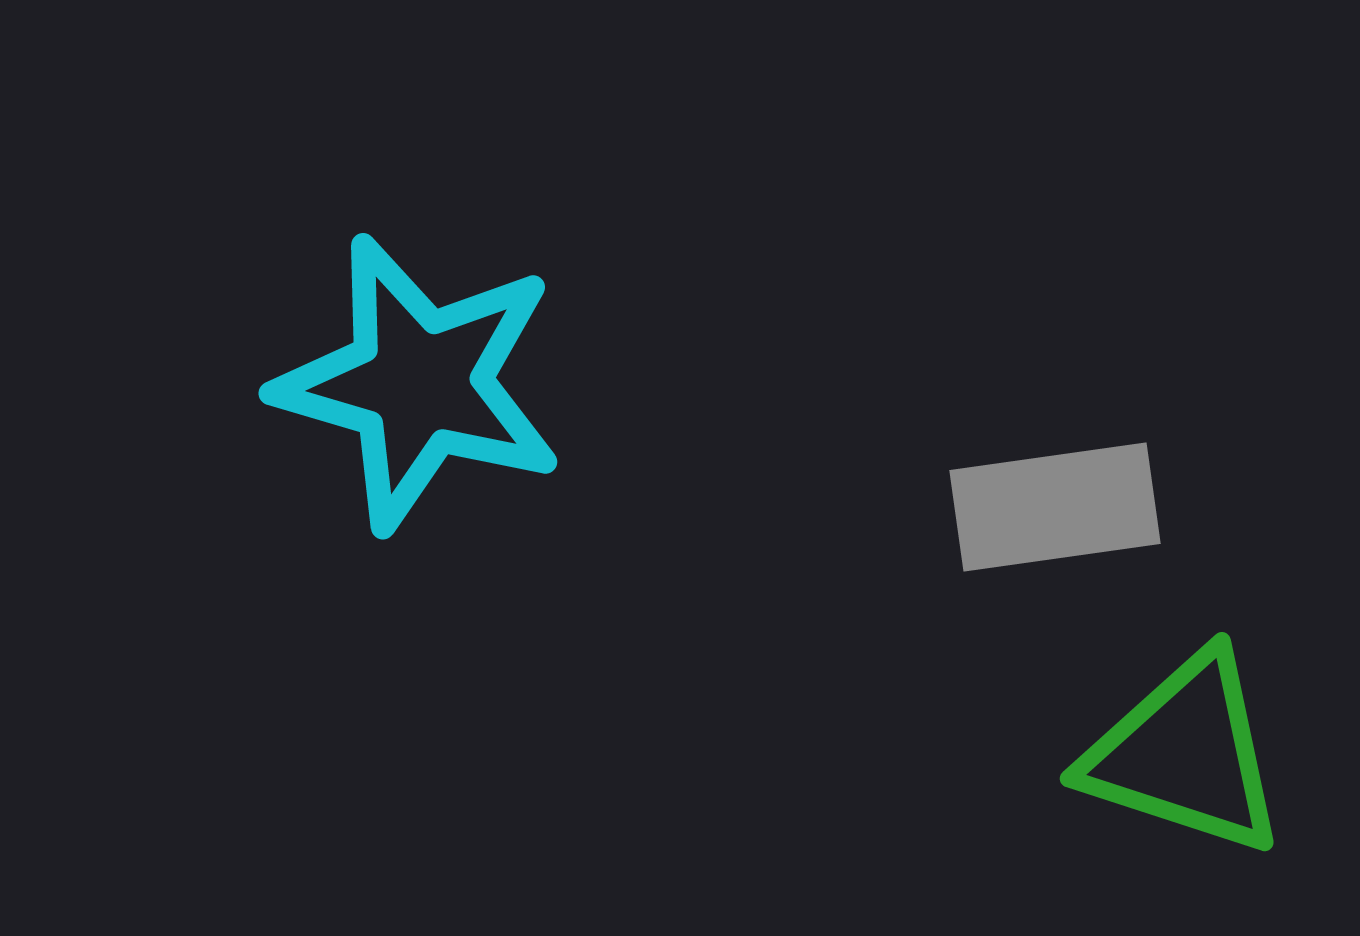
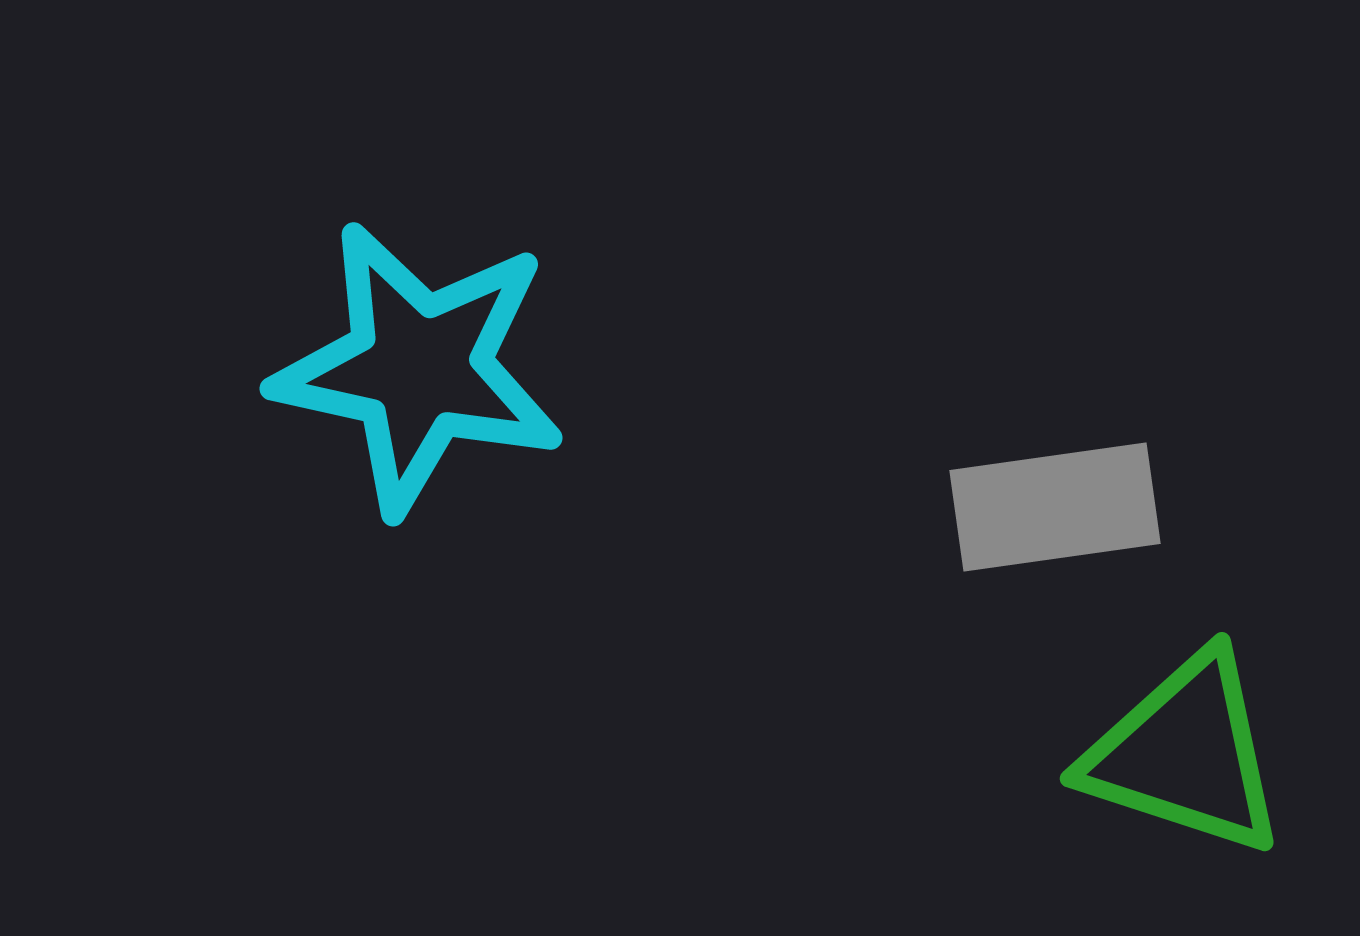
cyan star: moved 15 px up; rotated 4 degrees counterclockwise
